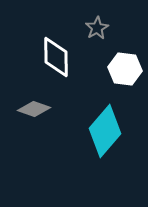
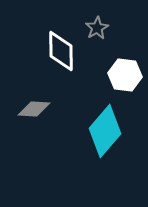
white diamond: moved 5 px right, 6 px up
white hexagon: moved 6 px down
gray diamond: rotated 16 degrees counterclockwise
